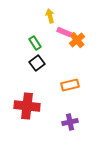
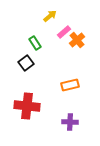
yellow arrow: rotated 64 degrees clockwise
pink rectangle: rotated 64 degrees counterclockwise
black square: moved 11 px left
purple cross: rotated 14 degrees clockwise
